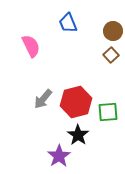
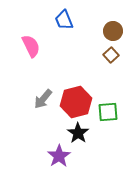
blue trapezoid: moved 4 px left, 3 px up
black star: moved 2 px up
